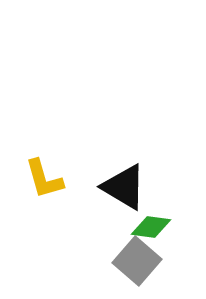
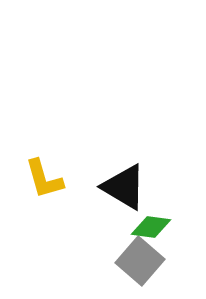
gray square: moved 3 px right
